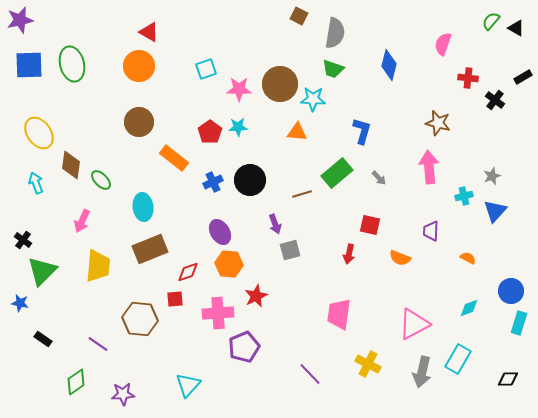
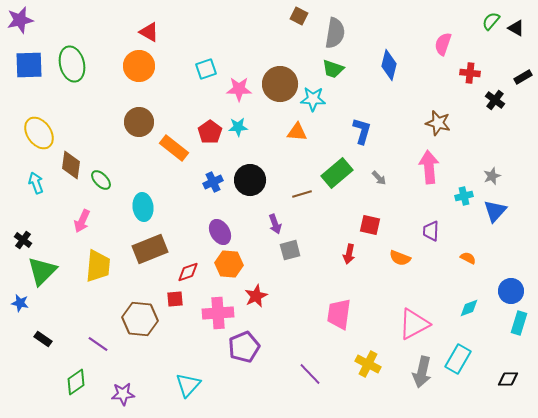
red cross at (468, 78): moved 2 px right, 5 px up
orange rectangle at (174, 158): moved 10 px up
